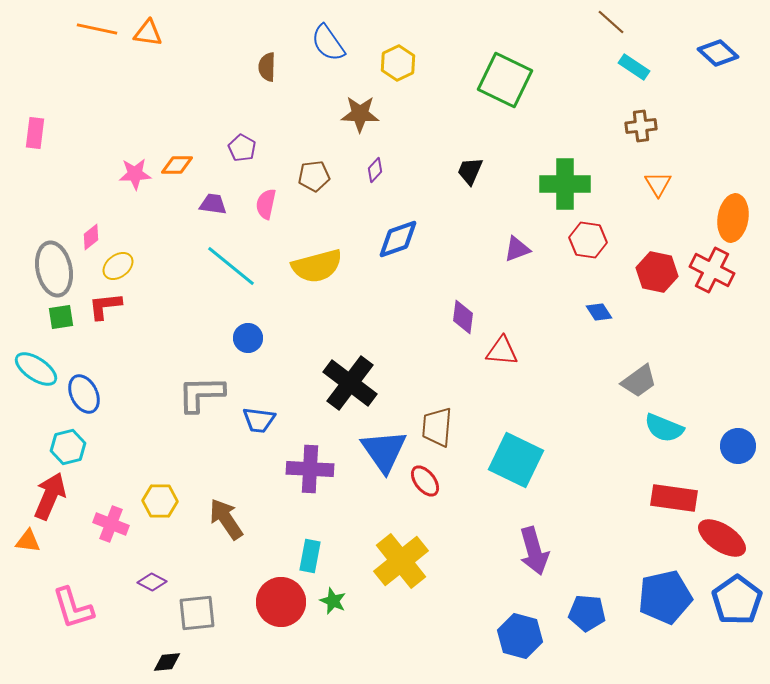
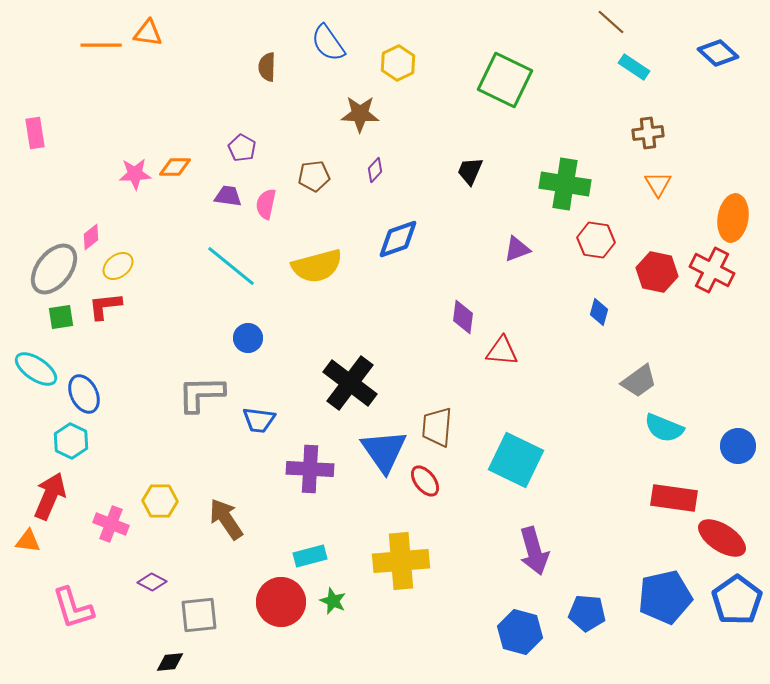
orange line at (97, 29): moved 4 px right, 16 px down; rotated 12 degrees counterclockwise
brown cross at (641, 126): moved 7 px right, 7 px down
pink rectangle at (35, 133): rotated 16 degrees counterclockwise
orange diamond at (177, 165): moved 2 px left, 2 px down
green cross at (565, 184): rotated 9 degrees clockwise
purple trapezoid at (213, 204): moved 15 px right, 8 px up
red hexagon at (588, 240): moved 8 px right
gray ellipse at (54, 269): rotated 50 degrees clockwise
blue diamond at (599, 312): rotated 48 degrees clockwise
cyan hexagon at (68, 447): moved 3 px right, 6 px up; rotated 20 degrees counterclockwise
cyan rectangle at (310, 556): rotated 64 degrees clockwise
yellow cross at (401, 561): rotated 34 degrees clockwise
gray square at (197, 613): moved 2 px right, 2 px down
blue hexagon at (520, 636): moved 4 px up
black diamond at (167, 662): moved 3 px right
